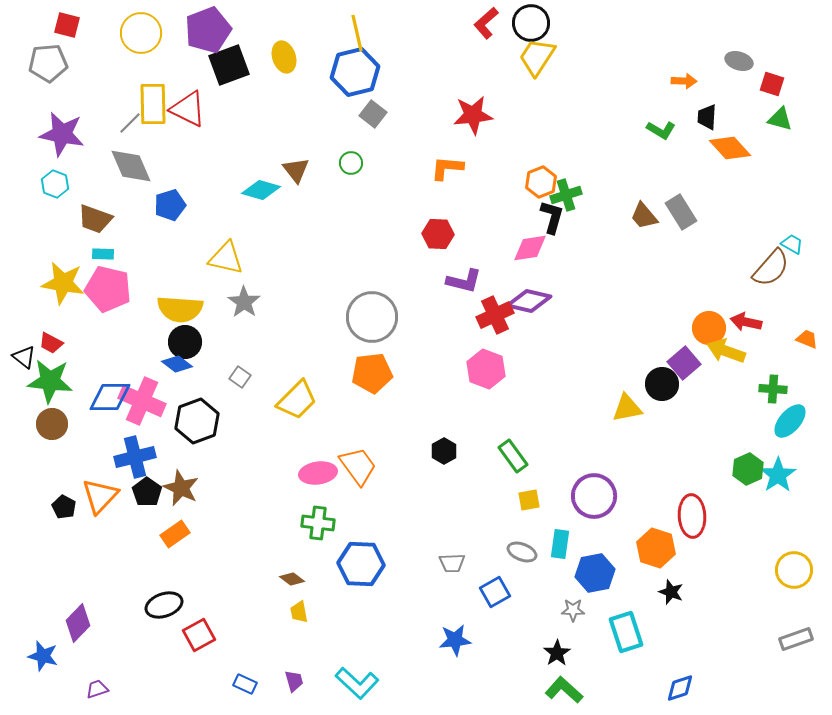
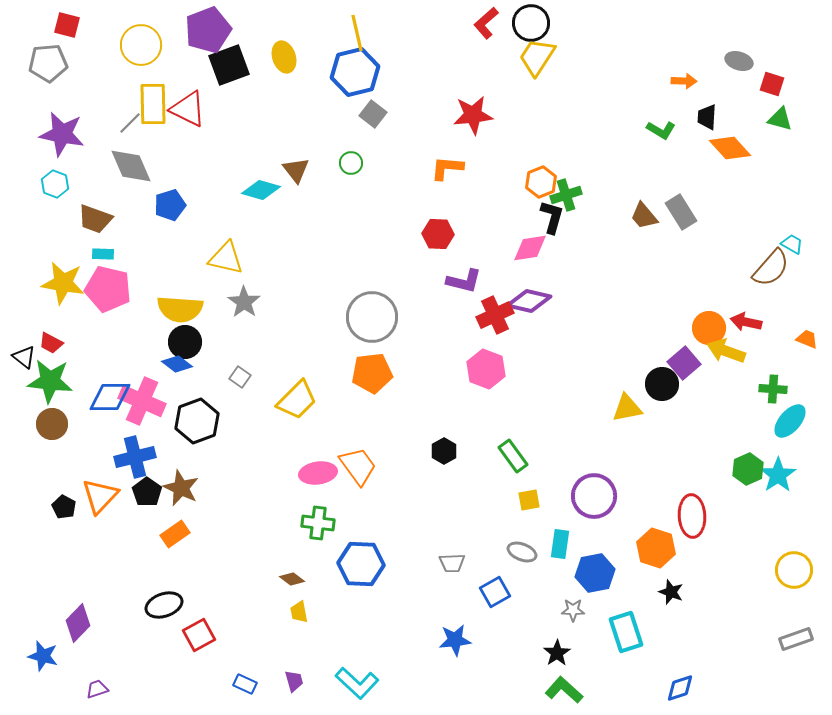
yellow circle at (141, 33): moved 12 px down
